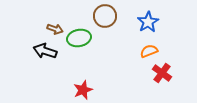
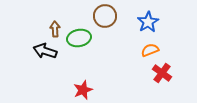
brown arrow: rotated 112 degrees counterclockwise
orange semicircle: moved 1 px right, 1 px up
